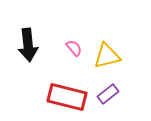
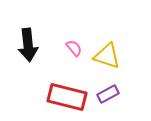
yellow triangle: rotated 32 degrees clockwise
purple rectangle: rotated 10 degrees clockwise
